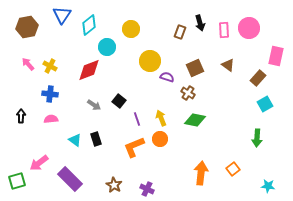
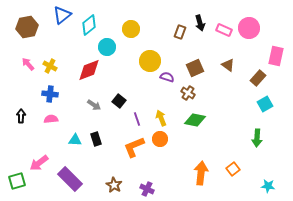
blue triangle at (62, 15): rotated 18 degrees clockwise
pink rectangle at (224, 30): rotated 63 degrees counterclockwise
cyan triangle at (75, 140): rotated 32 degrees counterclockwise
